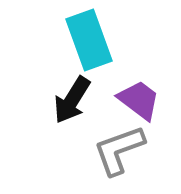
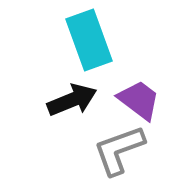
black arrow: rotated 144 degrees counterclockwise
